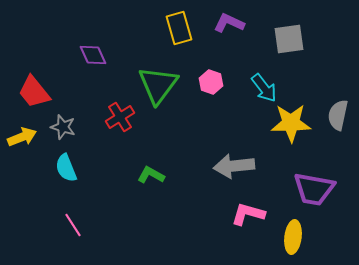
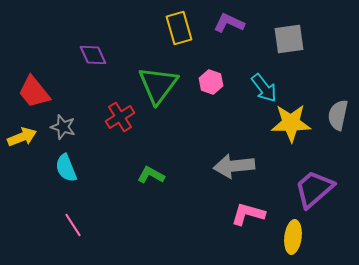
purple trapezoid: rotated 129 degrees clockwise
